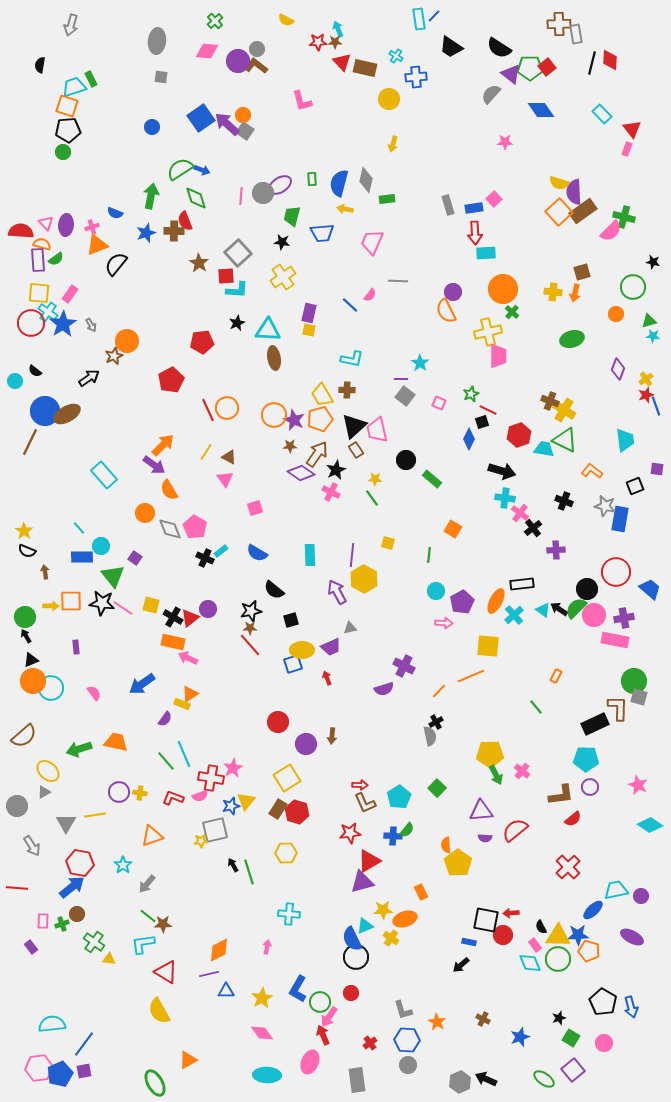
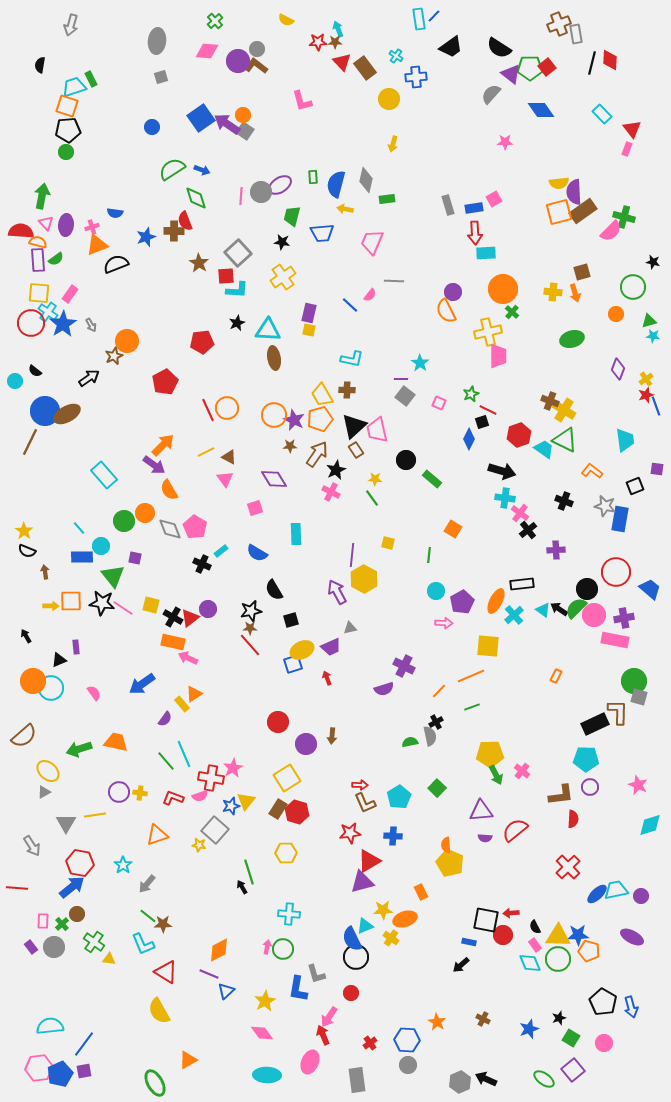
brown cross at (559, 24): rotated 20 degrees counterclockwise
black trapezoid at (451, 47): rotated 70 degrees counterclockwise
brown rectangle at (365, 68): rotated 40 degrees clockwise
gray square at (161, 77): rotated 24 degrees counterclockwise
purple arrow at (227, 124): rotated 8 degrees counterclockwise
green circle at (63, 152): moved 3 px right
green semicircle at (180, 169): moved 8 px left
green rectangle at (312, 179): moved 1 px right, 2 px up
blue semicircle at (339, 183): moved 3 px left, 1 px down
yellow semicircle at (559, 183): rotated 24 degrees counterclockwise
gray circle at (263, 193): moved 2 px left, 1 px up
green arrow at (151, 196): moved 109 px left
pink square at (494, 199): rotated 14 degrees clockwise
orange square at (559, 212): rotated 28 degrees clockwise
blue semicircle at (115, 213): rotated 14 degrees counterclockwise
blue star at (146, 233): moved 4 px down
orange semicircle at (42, 244): moved 4 px left, 2 px up
black semicircle at (116, 264): rotated 30 degrees clockwise
gray line at (398, 281): moved 4 px left
orange arrow at (575, 293): rotated 30 degrees counterclockwise
red pentagon at (171, 380): moved 6 px left, 2 px down
cyan trapezoid at (544, 449): rotated 25 degrees clockwise
yellow line at (206, 452): rotated 30 degrees clockwise
purple diamond at (301, 473): moved 27 px left, 6 px down; rotated 24 degrees clockwise
black cross at (533, 528): moved 5 px left, 2 px down
cyan rectangle at (310, 555): moved 14 px left, 21 px up
purple square at (135, 558): rotated 24 degrees counterclockwise
black cross at (205, 558): moved 3 px left, 6 px down
black semicircle at (274, 590): rotated 20 degrees clockwise
green circle at (25, 617): moved 99 px right, 96 px up
yellow ellipse at (302, 650): rotated 25 degrees counterclockwise
black triangle at (31, 660): moved 28 px right
orange triangle at (190, 694): moved 4 px right
yellow rectangle at (182, 704): rotated 28 degrees clockwise
green line at (536, 707): moved 64 px left; rotated 70 degrees counterclockwise
brown L-shape at (618, 708): moved 4 px down
gray circle at (17, 806): moved 37 px right, 141 px down
red semicircle at (573, 819): rotated 48 degrees counterclockwise
cyan diamond at (650, 825): rotated 50 degrees counterclockwise
gray square at (215, 830): rotated 36 degrees counterclockwise
green semicircle at (407, 830): moved 3 px right, 88 px up; rotated 140 degrees counterclockwise
orange triangle at (152, 836): moved 5 px right, 1 px up
yellow star at (201, 841): moved 2 px left, 4 px down; rotated 16 degrees clockwise
yellow pentagon at (458, 863): moved 8 px left; rotated 12 degrees counterclockwise
black arrow at (233, 865): moved 9 px right, 22 px down
blue ellipse at (593, 910): moved 4 px right, 16 px up
green cross at (62, 924): rotated 24 degrees counterclockwise
black semicircle at (541, 927): moved 6 px left
cyan L-shape at (143, 944): rotated 105 degrees counterclockwise
purple line at (209, 974): rotated 36 degrees clockwise
blue L-shape at (298, 989): rotated 20 degrees counterclockwise
blue triangle at (226, 991): rotated 42 degrees counterclockwise
yellow star at (262, 998): moved 3 px right, 3 px down
green circle at (320, 1002): moved 37 px left, 53 px up
gray L-shape at (403, 1010): moved 87 px left, 36 px up
cyan semicircle at (52, 1024): moved 2 px left, 2 px down
blue star at (520, 1037): moved 9 px right, 8 px up
